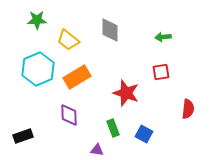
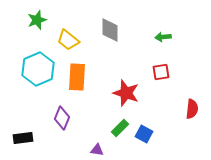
green star: rotated 18 degrees counterclockwise
orange rectangle: rotated 56 degrees counterclockwise
red semicircle: moved 4 px right
purple diamond: moved 7 px left, 3 px down; rotated 25 degrees clockwise
green rectangle: moved 7 px right; rotated 66 degrees clockwise
black rectangle: moved 2 px down; rotated 12 degrees clockwise
